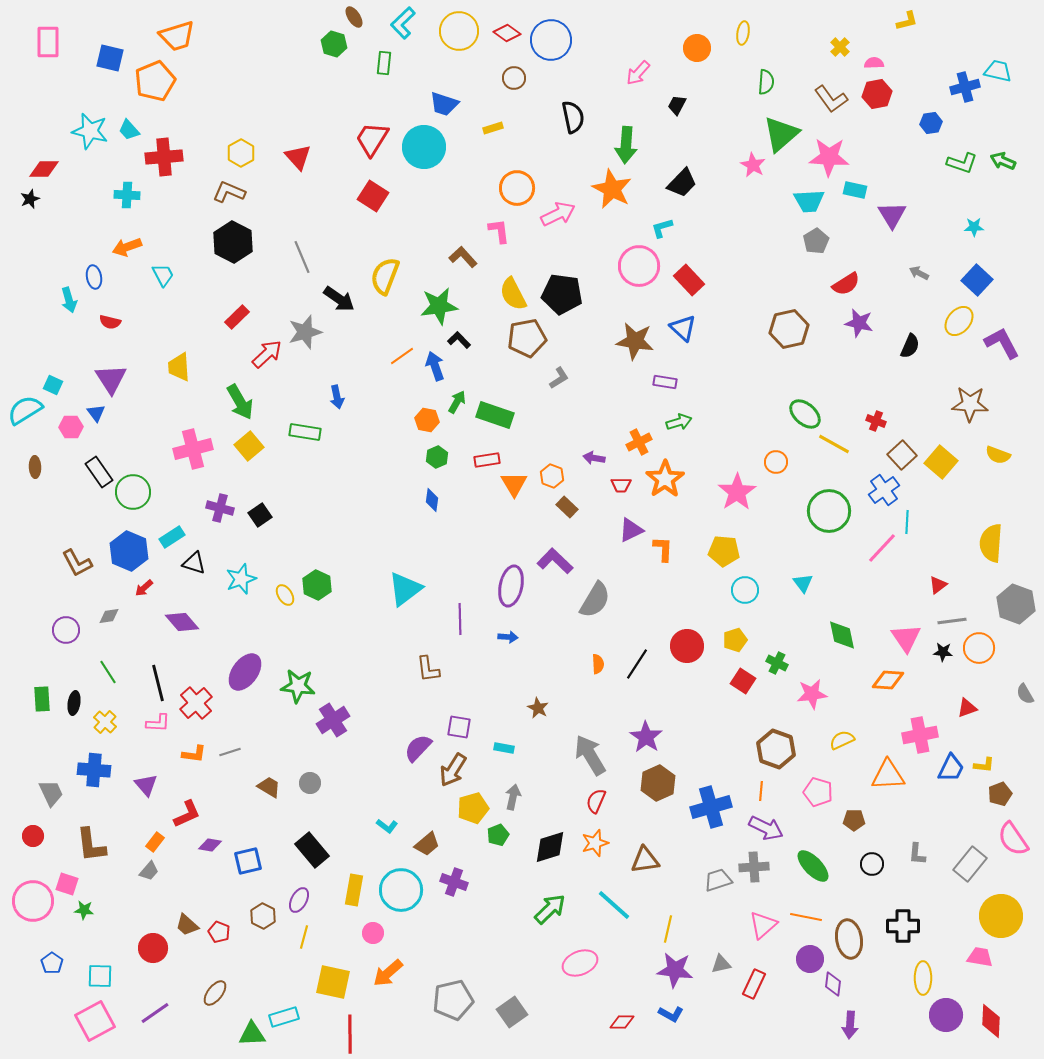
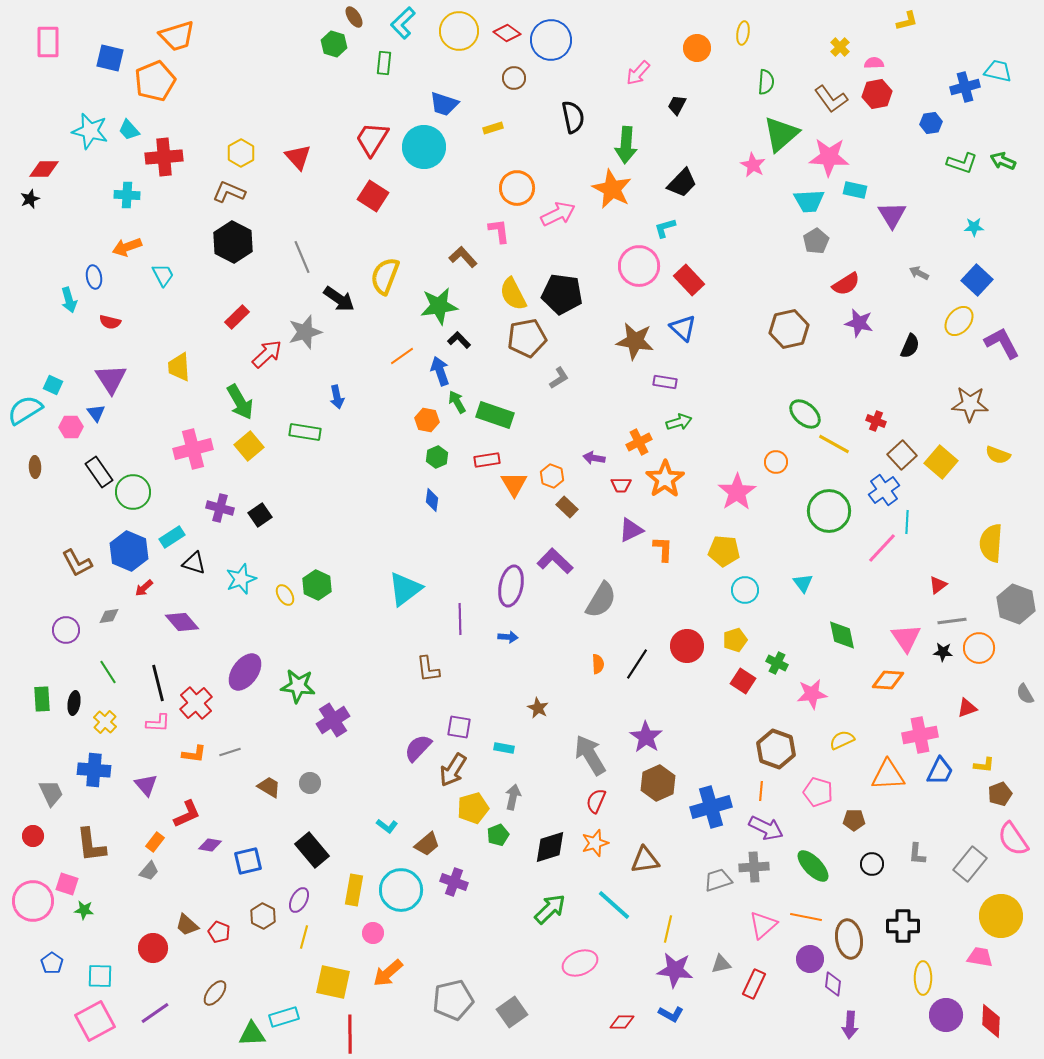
cyan L-shape at (662, 228): moved 3 px right
blue arrow at (435, 366): moved 5 px right, 5 px down
green arrow at (457, 402): rotated 60 degrees counterclockwise
gray semicircle at (595, 600): moved 6 px right
blue trapezoid at (951, 768): moved 11 px left, 3 px down
